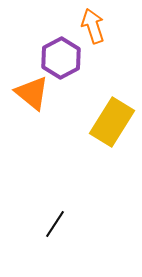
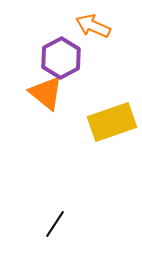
orange arrow: rotated 48 degrees counterclockwise
orange triangle: moved 14 px right
yellow rectangle: rotated 39 degrees clockwise
